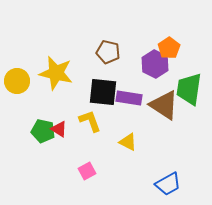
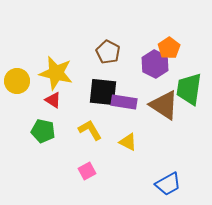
brown pentagon: rotated 15 degrees clockwise
purple rectangle: moved 5 px left, 4 px down
yellow L-shape: moved 9 px down; rotated 10 degrees counterclockwise
red triangle: moved 6 px left, 29 px up
